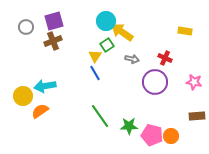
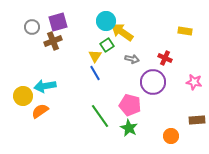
purple square: moved 4 px right, 1 px down
gray circle: moved 6 px right
purple circle: moved 2 px left
brown rectangle: moved 4 px down
green star: moved 2 px down; rotated 30 degrees clockwise
pink pentagon: moved 22 px left, 30 px up
